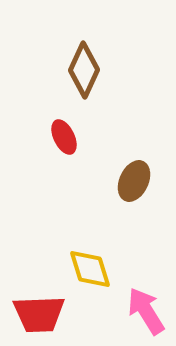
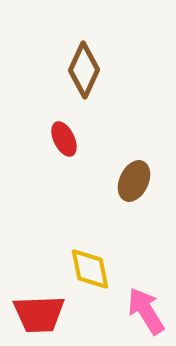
red ellipse: moved 2 px down
yellow diamond: rotated 6 degrees clockwise
